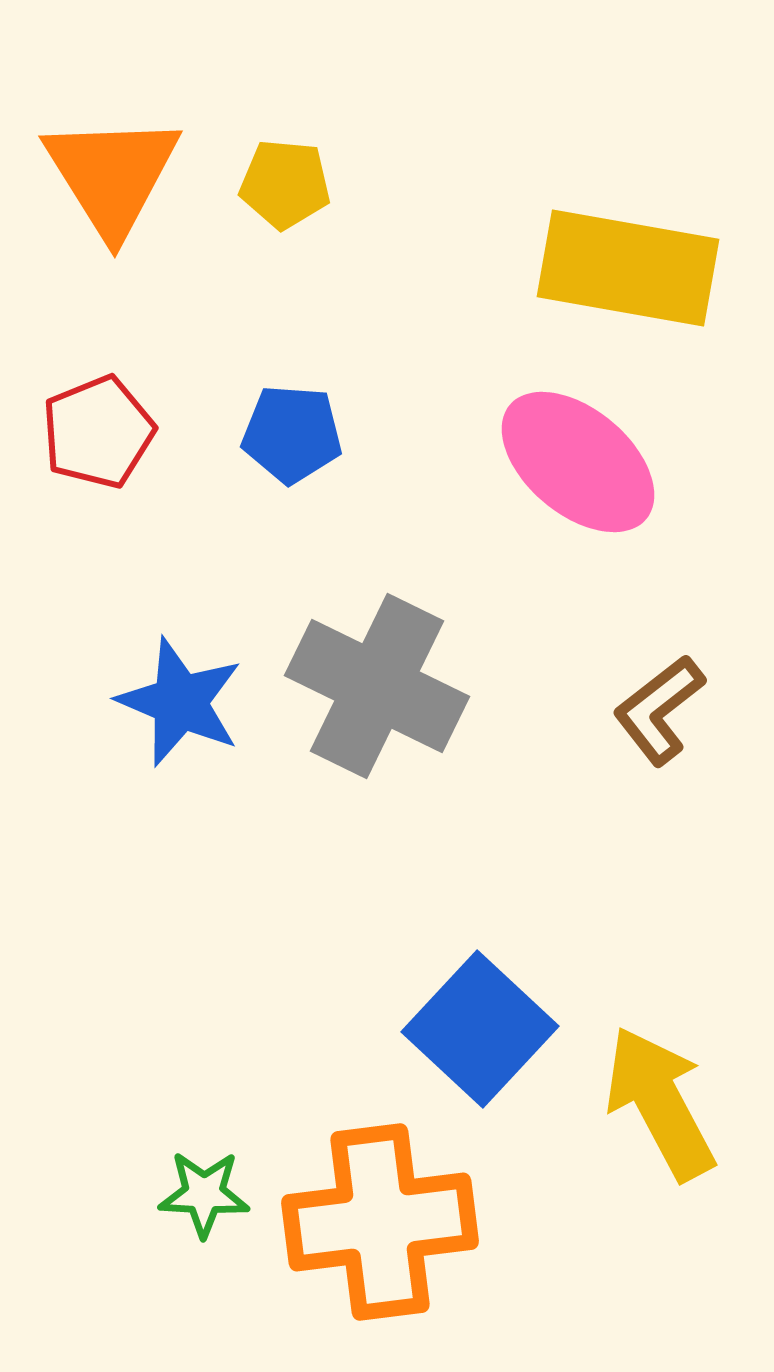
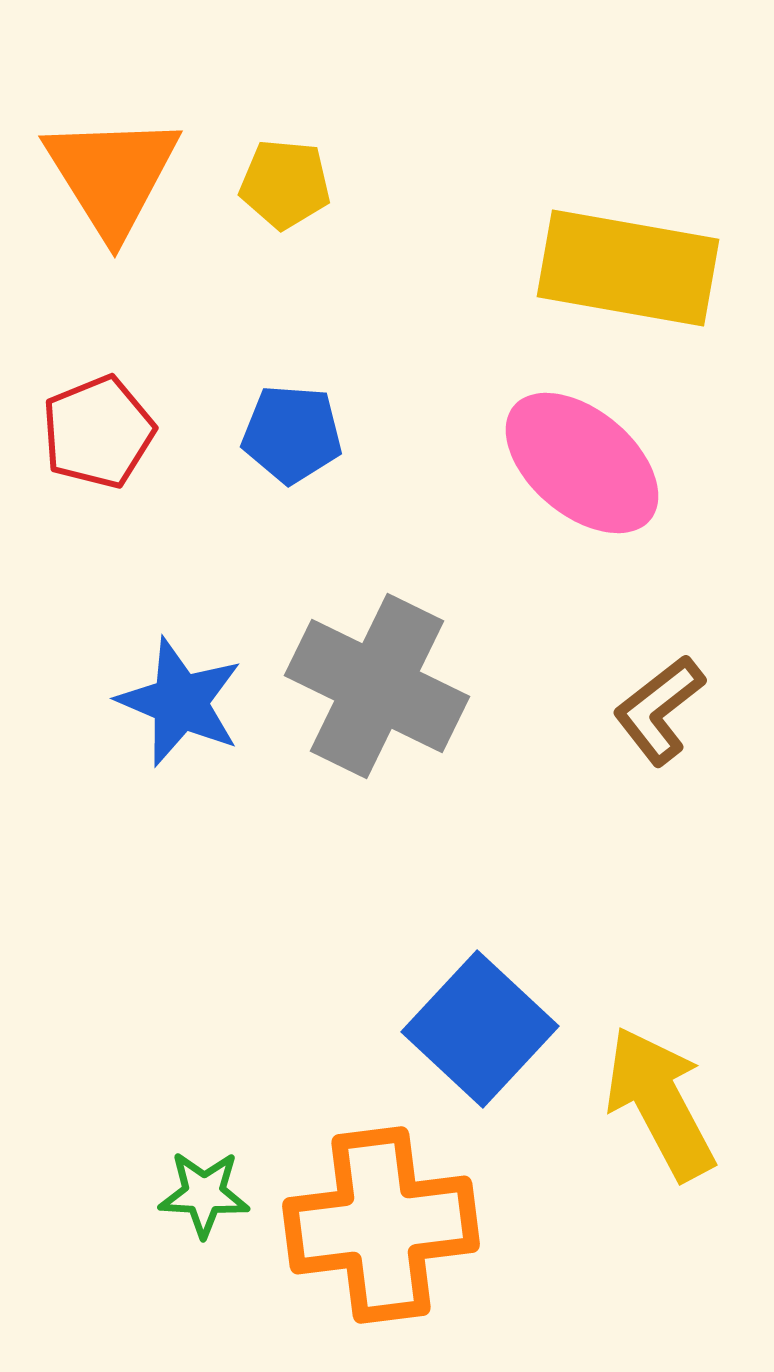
pink ellipse: moved 4 px right, 1 px down
orange cross: moved 1 px right, 3 px down
